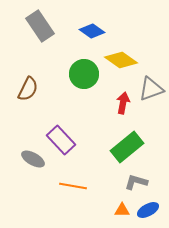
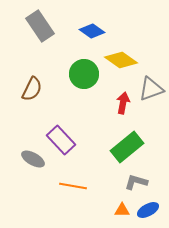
brown semicircle: moved 4 px right
